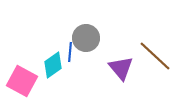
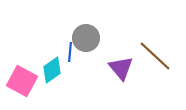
cyan diamond: moved 1 px left, 5 px down
